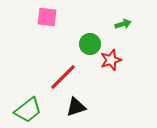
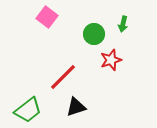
pink square: rotated 30 degrees clockwise
green arrow: rotated 119 degrees clockwise
green circle: moved 4 px right, 10 px up
